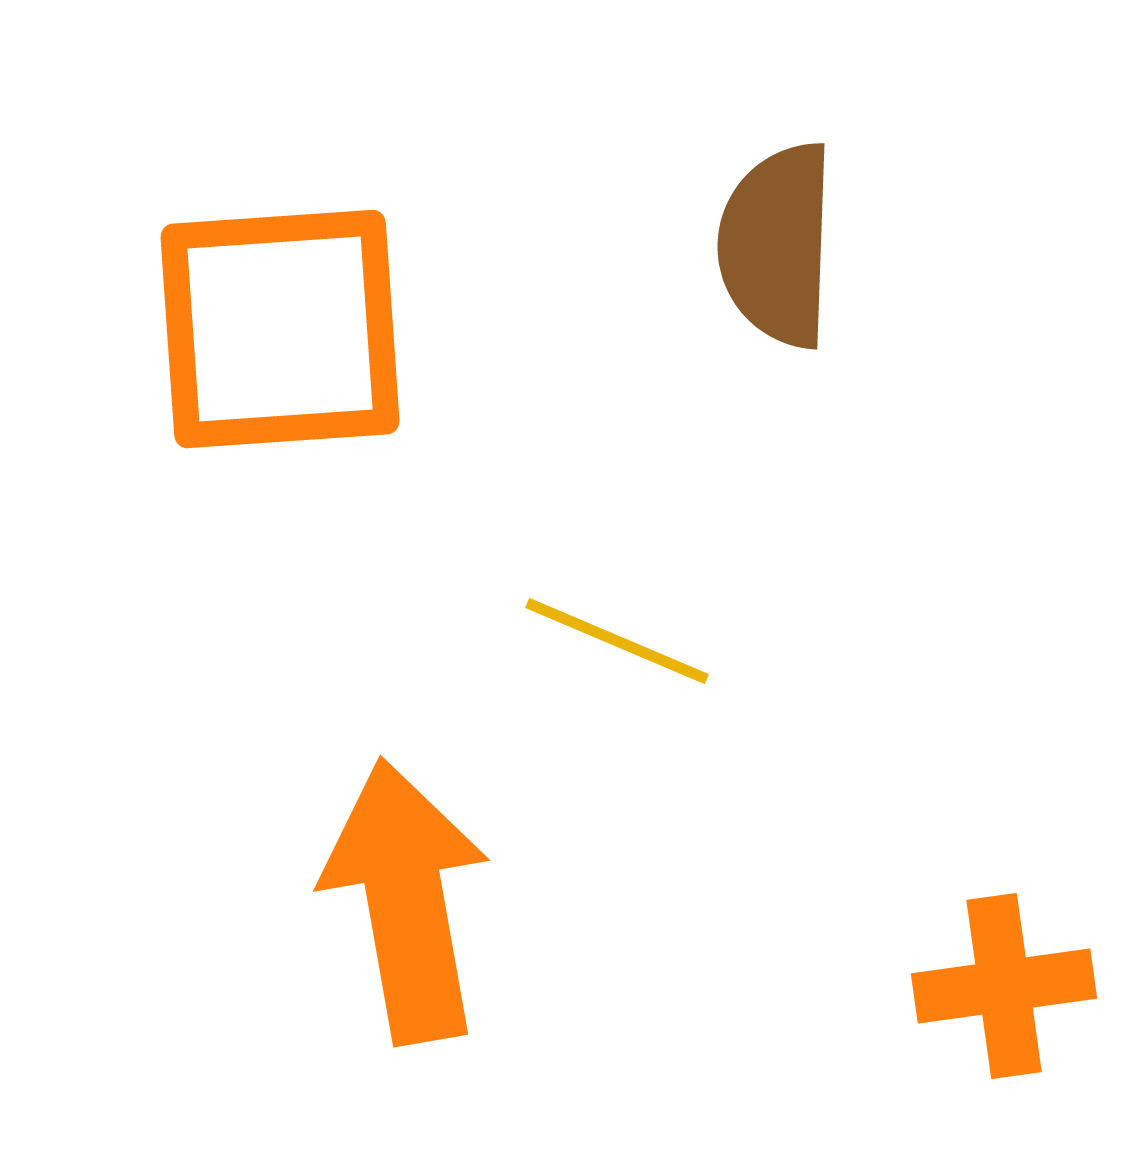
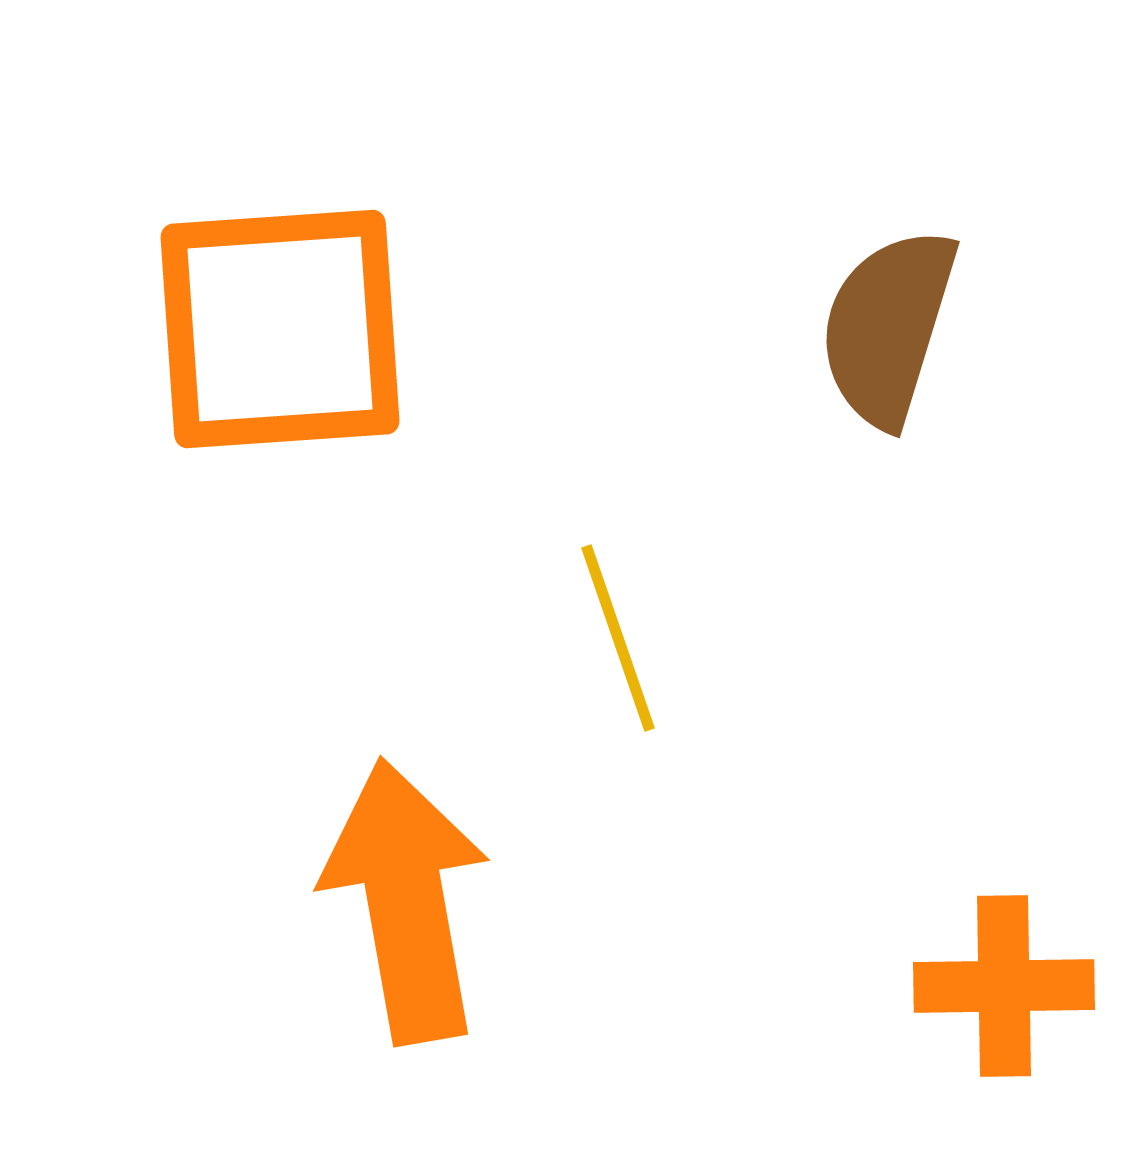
brown semicircle: moved 111 px right, 82 px down; rotated 15 degrees clockwise
yellow line: moved 1 px right, 3 px up; rotated 48 degrees clockwise
orange cross: rotated 7 degrees clockwise
